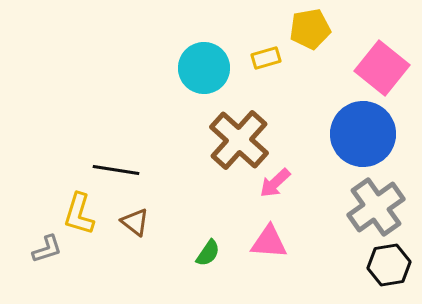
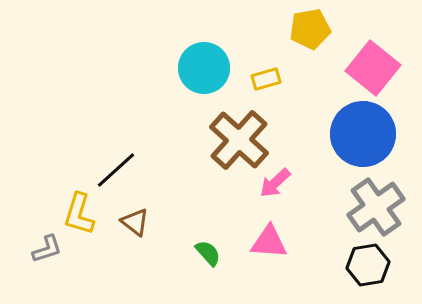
yellow rectangle: moved 21 px down
pink square: moved 9 px left
black line: rotated 51 degrees counterclockwise
green semicircle: rotated 76 degrees counterclockwise
black hexagon: moved 21 px left
